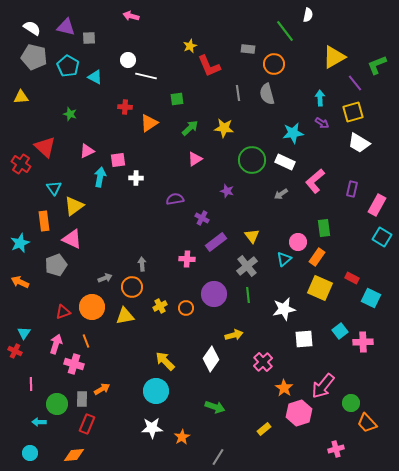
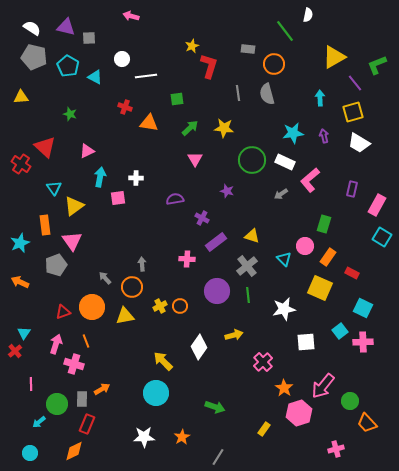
yellow star at (190, 46): moved 2 px right
white circle at (128, 60): moved 6 px left, 1 px up
red L-shape at (209, 66): rotated 140 degrees counterclockwise
white line at (146, 76): rotated 20 degrees counterclockwise
red cross at (125, 107): rotated 16 degrees clockwise
orange triangle at (149, 123): rotated 42 degrees clockwise
purple arrow at (322, 123): moved 2 px right, 13 px down; rotated 136 degrees counterclockwise
pink triangle at (195, 159): rotated 28 degrees counterclockwise
pink square at (118, 160): moved 38 px down
pink L-shape at (315, 181): moved 5 px left, 1 px up
orange rectangle at (44, 221): moved 1 px right, 4 px down
green rectangle at (324, 228): moved 4 px up; rotated 24 degrees clockwise
yellow triangle at (252, 236): rotated 35 degrees counterclockwise
pink triangle at (72, 239): moved 2 px down; rotated 30 degrees clockwise
pink circle at (298, 242): moved 7 px right, 4 px down
orange rectangle at (317, 257): moved 11 px right
cyan triangle at (284, 259): rotated 35 degrees counterclockwise
gray arrow at (105, 278): rotated 112 degrees counterclockwise
red rectangle at (352, 278): moved 5 px up
purple circle at (214, 294): moved 3 px right, 3 px up
cyan square at (371, 298): moved 8 px left, 10 px down
orange circle at (186, 308): moved 6 px left, 2 px up
white square at (304, 339): moved 2 px right, 3 px down
red cross at (15, 351): rotated 24 degrees clockwise
white diamond at (211, 359): moved 12 px left, 12 px up
yellow arrow at (165, 361): moved 2 px left
cyan circle at (156, 391): moved 2 px down
green circle at (351, 403): moved 1 px left, 2 px up
cyan arrow at (39, 422): rotated 40 degrees counterclockwise
white star at (152, 428): moved 8 px left, 9 px down
yellow rectangle at (264, 429): rotated 16 degrees counterclockwise
orange diamond at (74, 455): moved 4 px up; rotated 20 degrees counterclockwise
